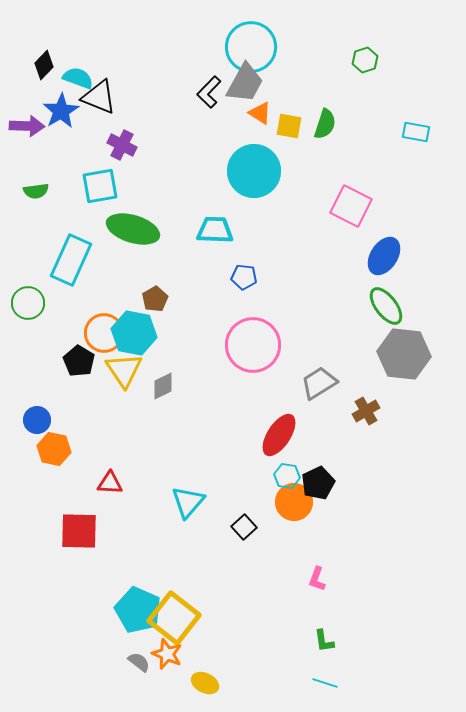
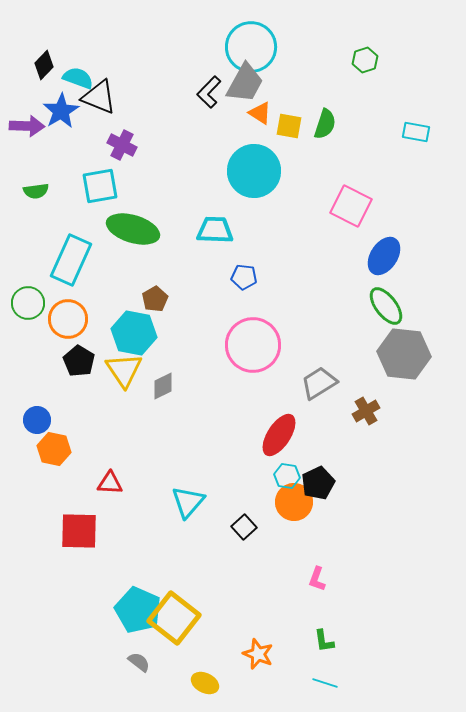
orange circle at (104, 333): moved 36 px left, 14 px up
orange star at (167, 654): moved 91 px right
